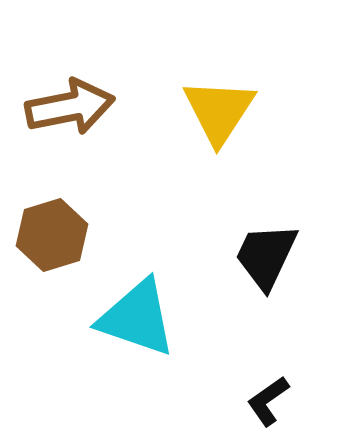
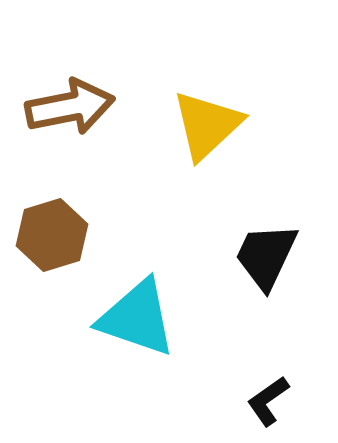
yellow triangle: moved 12 px left, 14 px down; rotated 14 degrees clockwise
